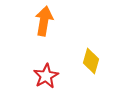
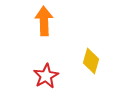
orange arrow: rotated 12 degrees counterclockwise
